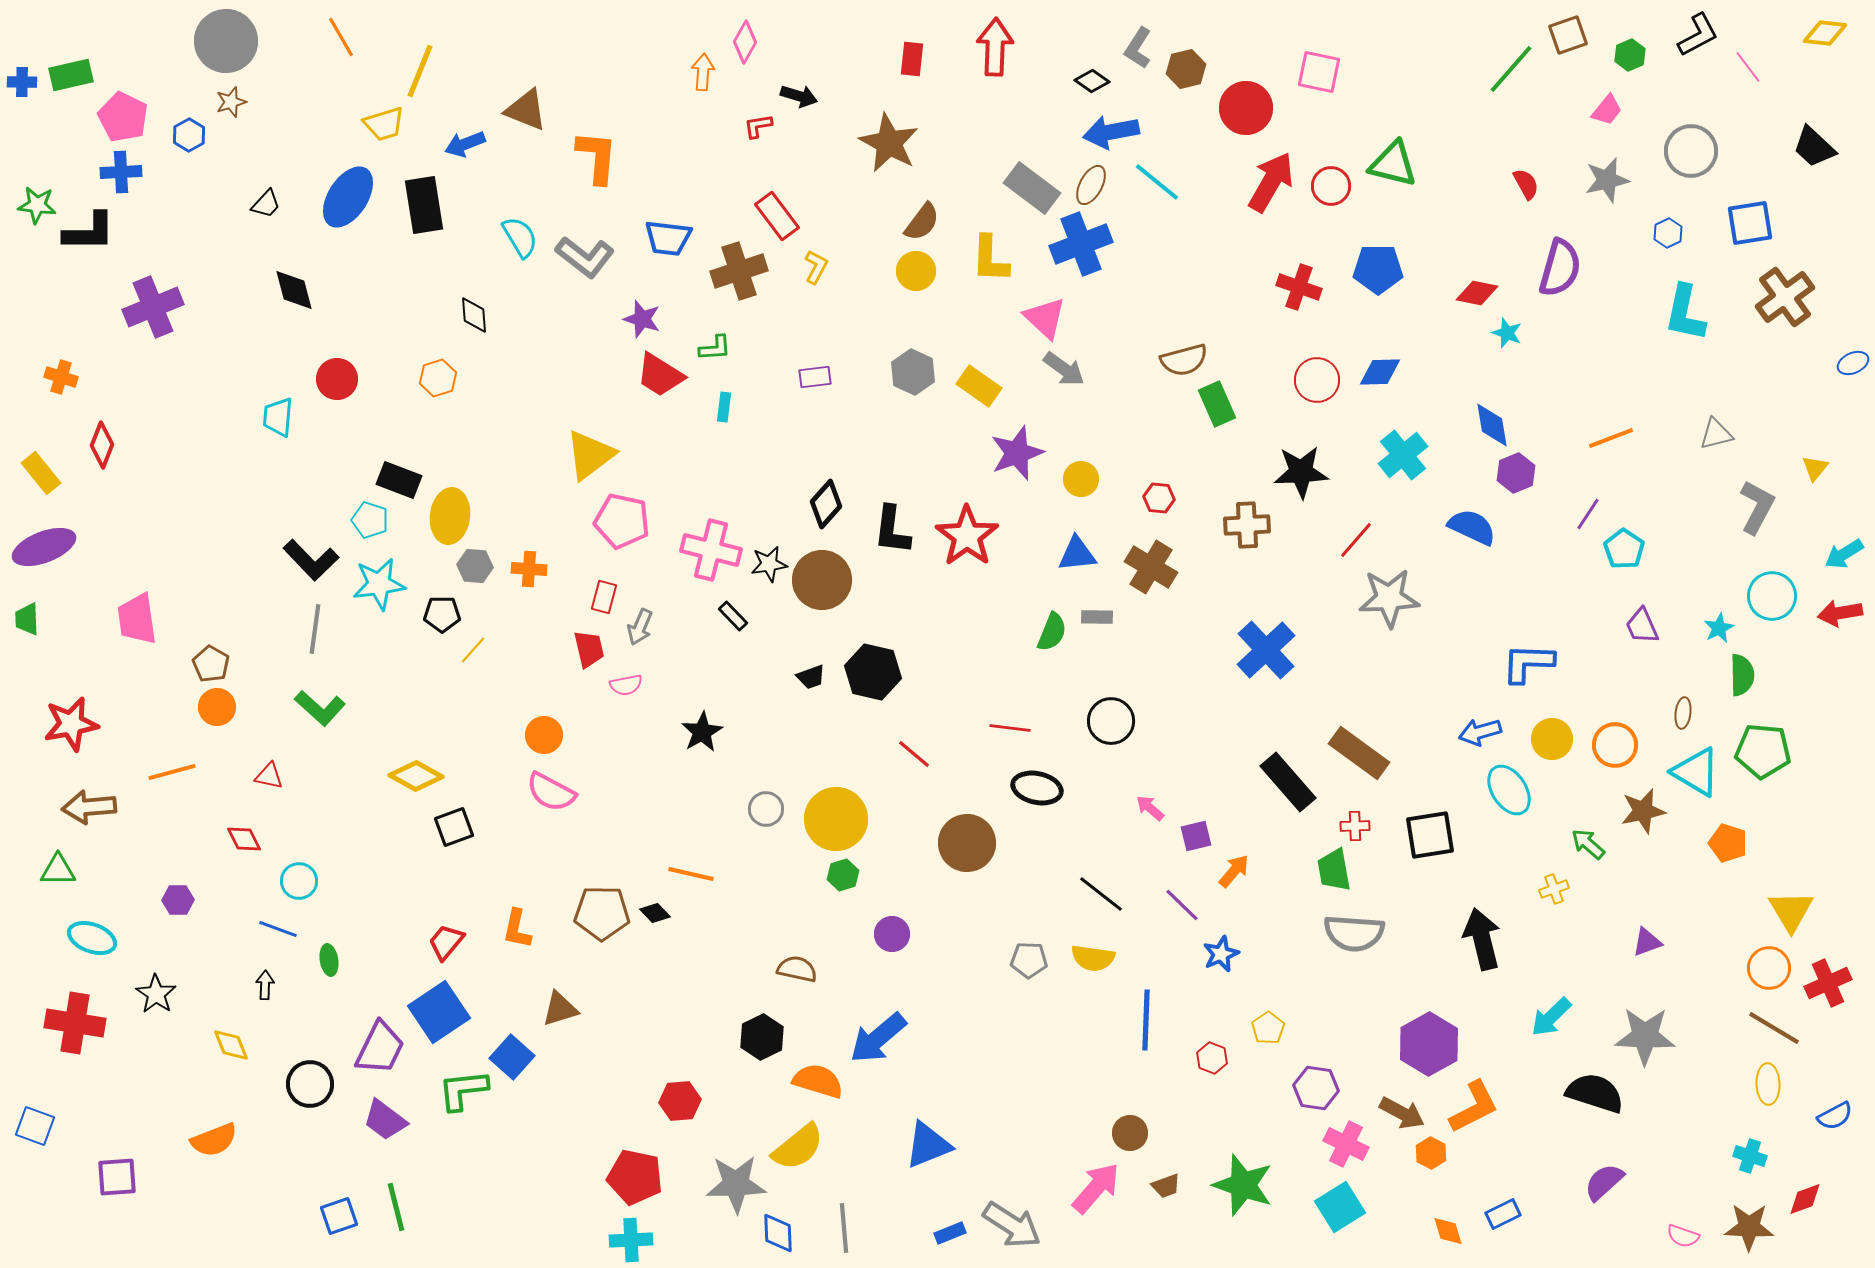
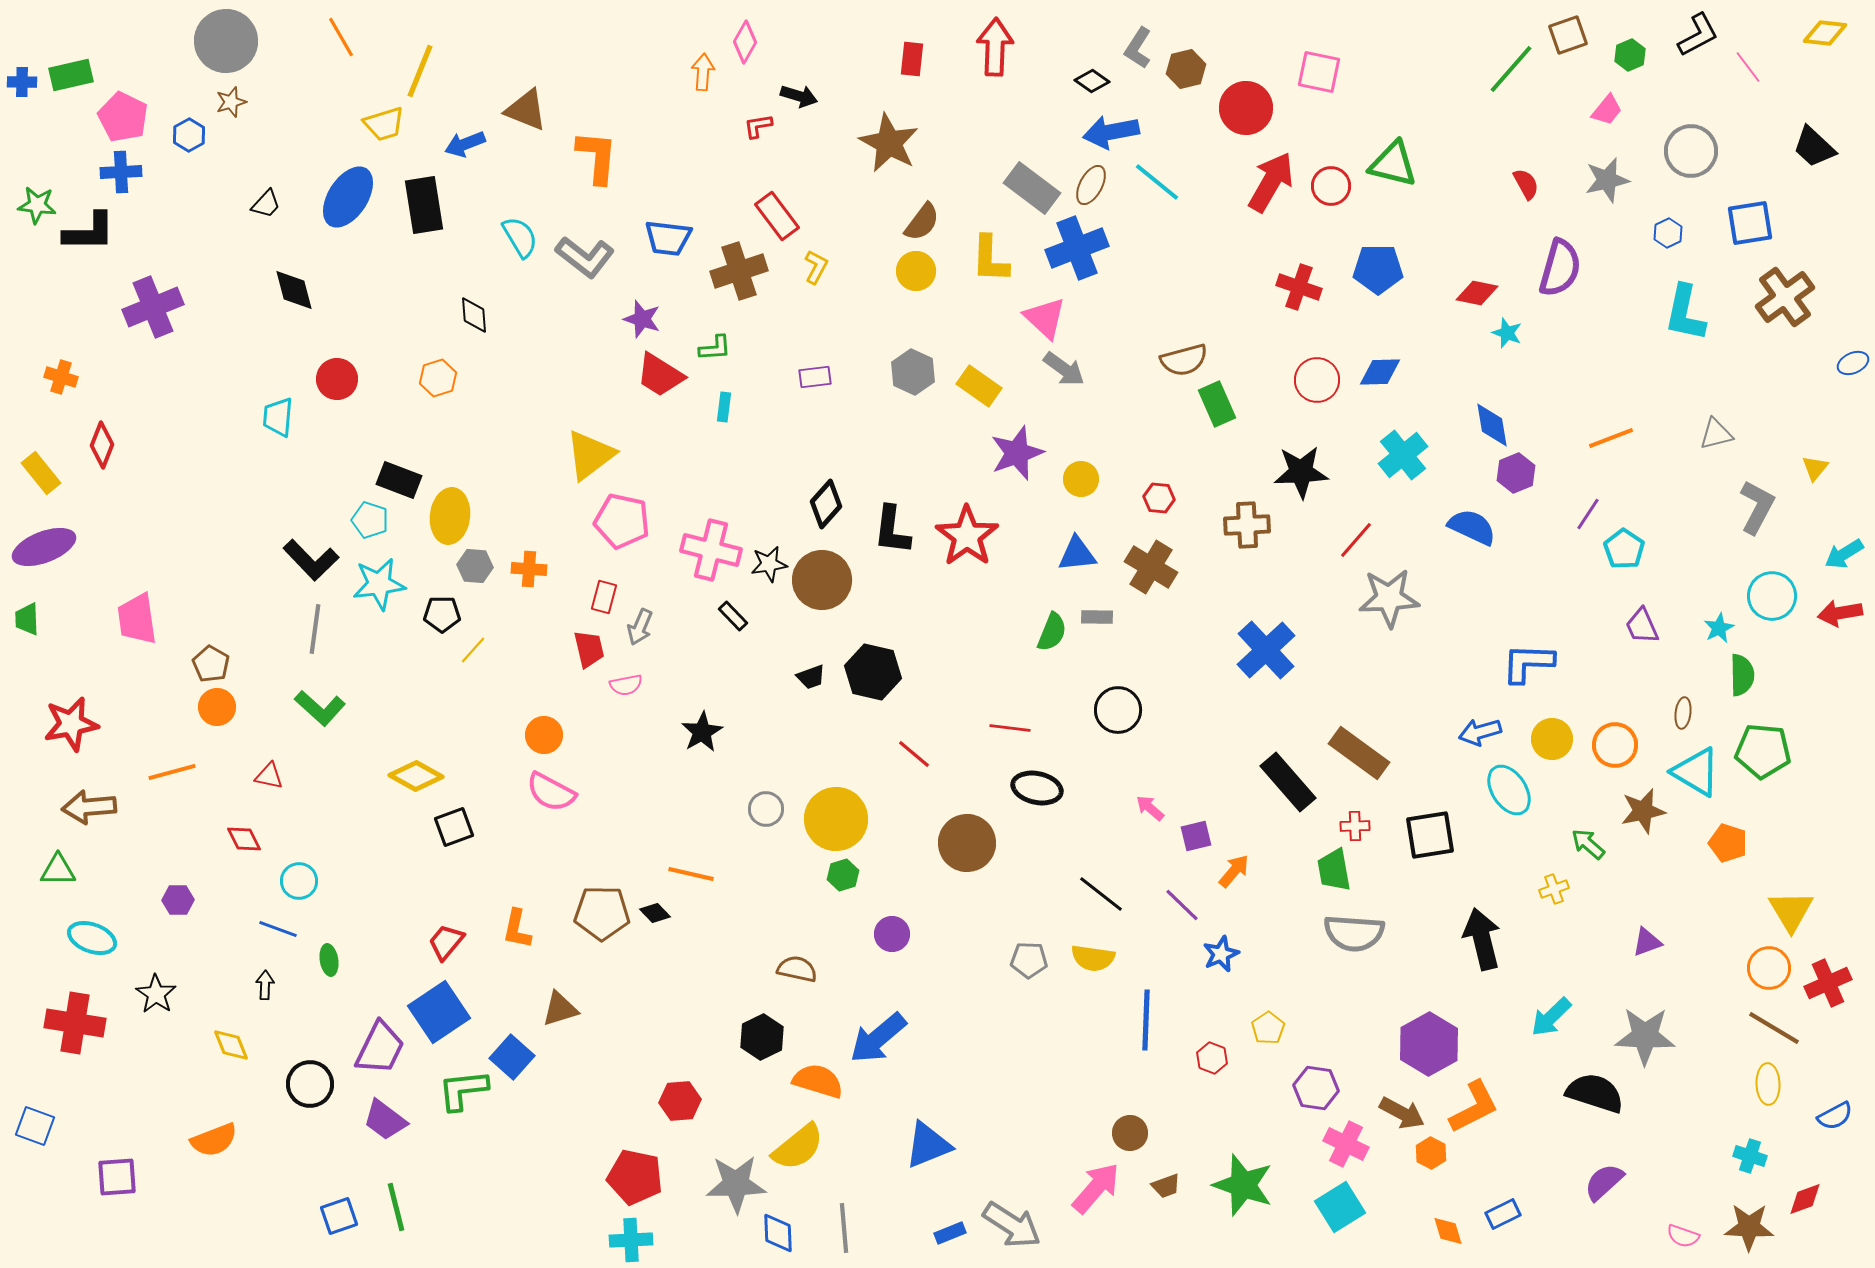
blue cross at (1081, 244): moved 4 px left, 4 px down
black circle at (1111, 721): moved 7 px right, 11 px up
